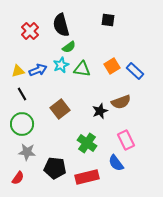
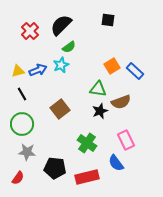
black semicircle: rotated 60 degrees clockwise
green triangle: moved 16 px right, 20 px down
